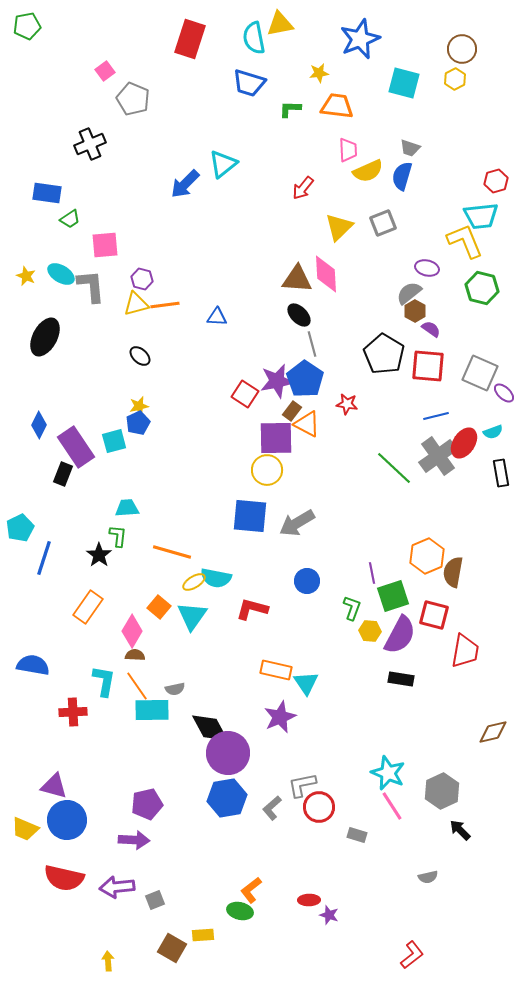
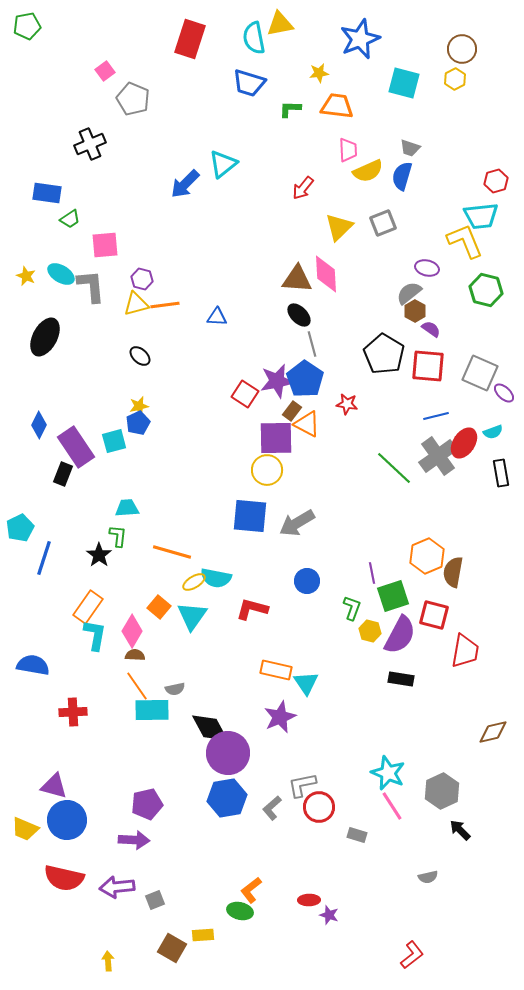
green hexagon at (482, 288): moved 4 px right, 2 px down
yellow hexagon at (370, 631): rotated 10 degrees clockwise
cyan L-shape at (104, 681): moved 9 px left, 46 px up
